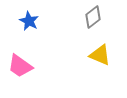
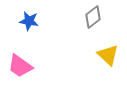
blue star: rotated 18 degrees counterclockwise
yellow triangle: moved 8 px right; rotated 20 degrees clockwise
